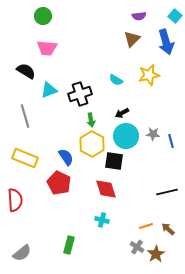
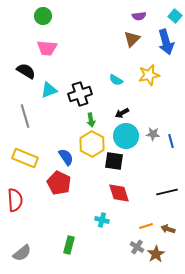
red diamond: moved 13 px right, 4 px down
brown arrow: rotated 24 degrees counterclockwise
